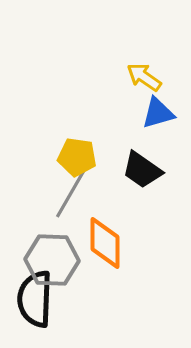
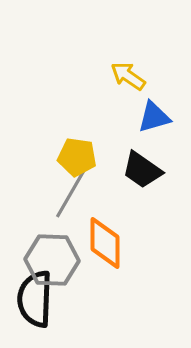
yellow arrow: moved 16 px left, 1 px up
blue triangle: moved 4 px left, 4 px down
